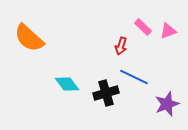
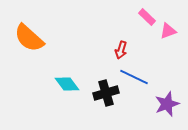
pink rectangle: moved 4 px right, 10 px up
red arrow: moved 4 px down
